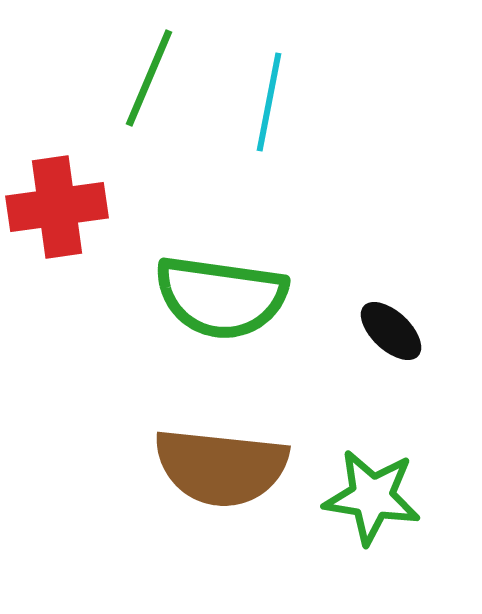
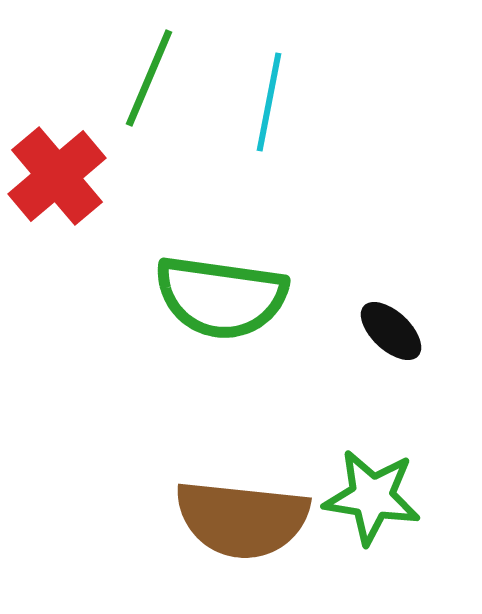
red cross: moved 31 px up; rotated 32 degrees counterclockwise
brown semicircle: moved 21 px right, 52 px down
